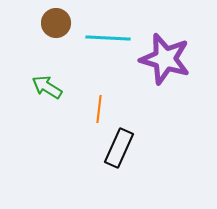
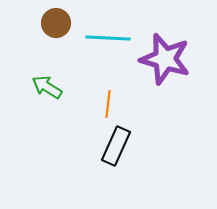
orange line: moved 9 px right, 5 px up
black rectangle: moved 3 px left, 2 px up
